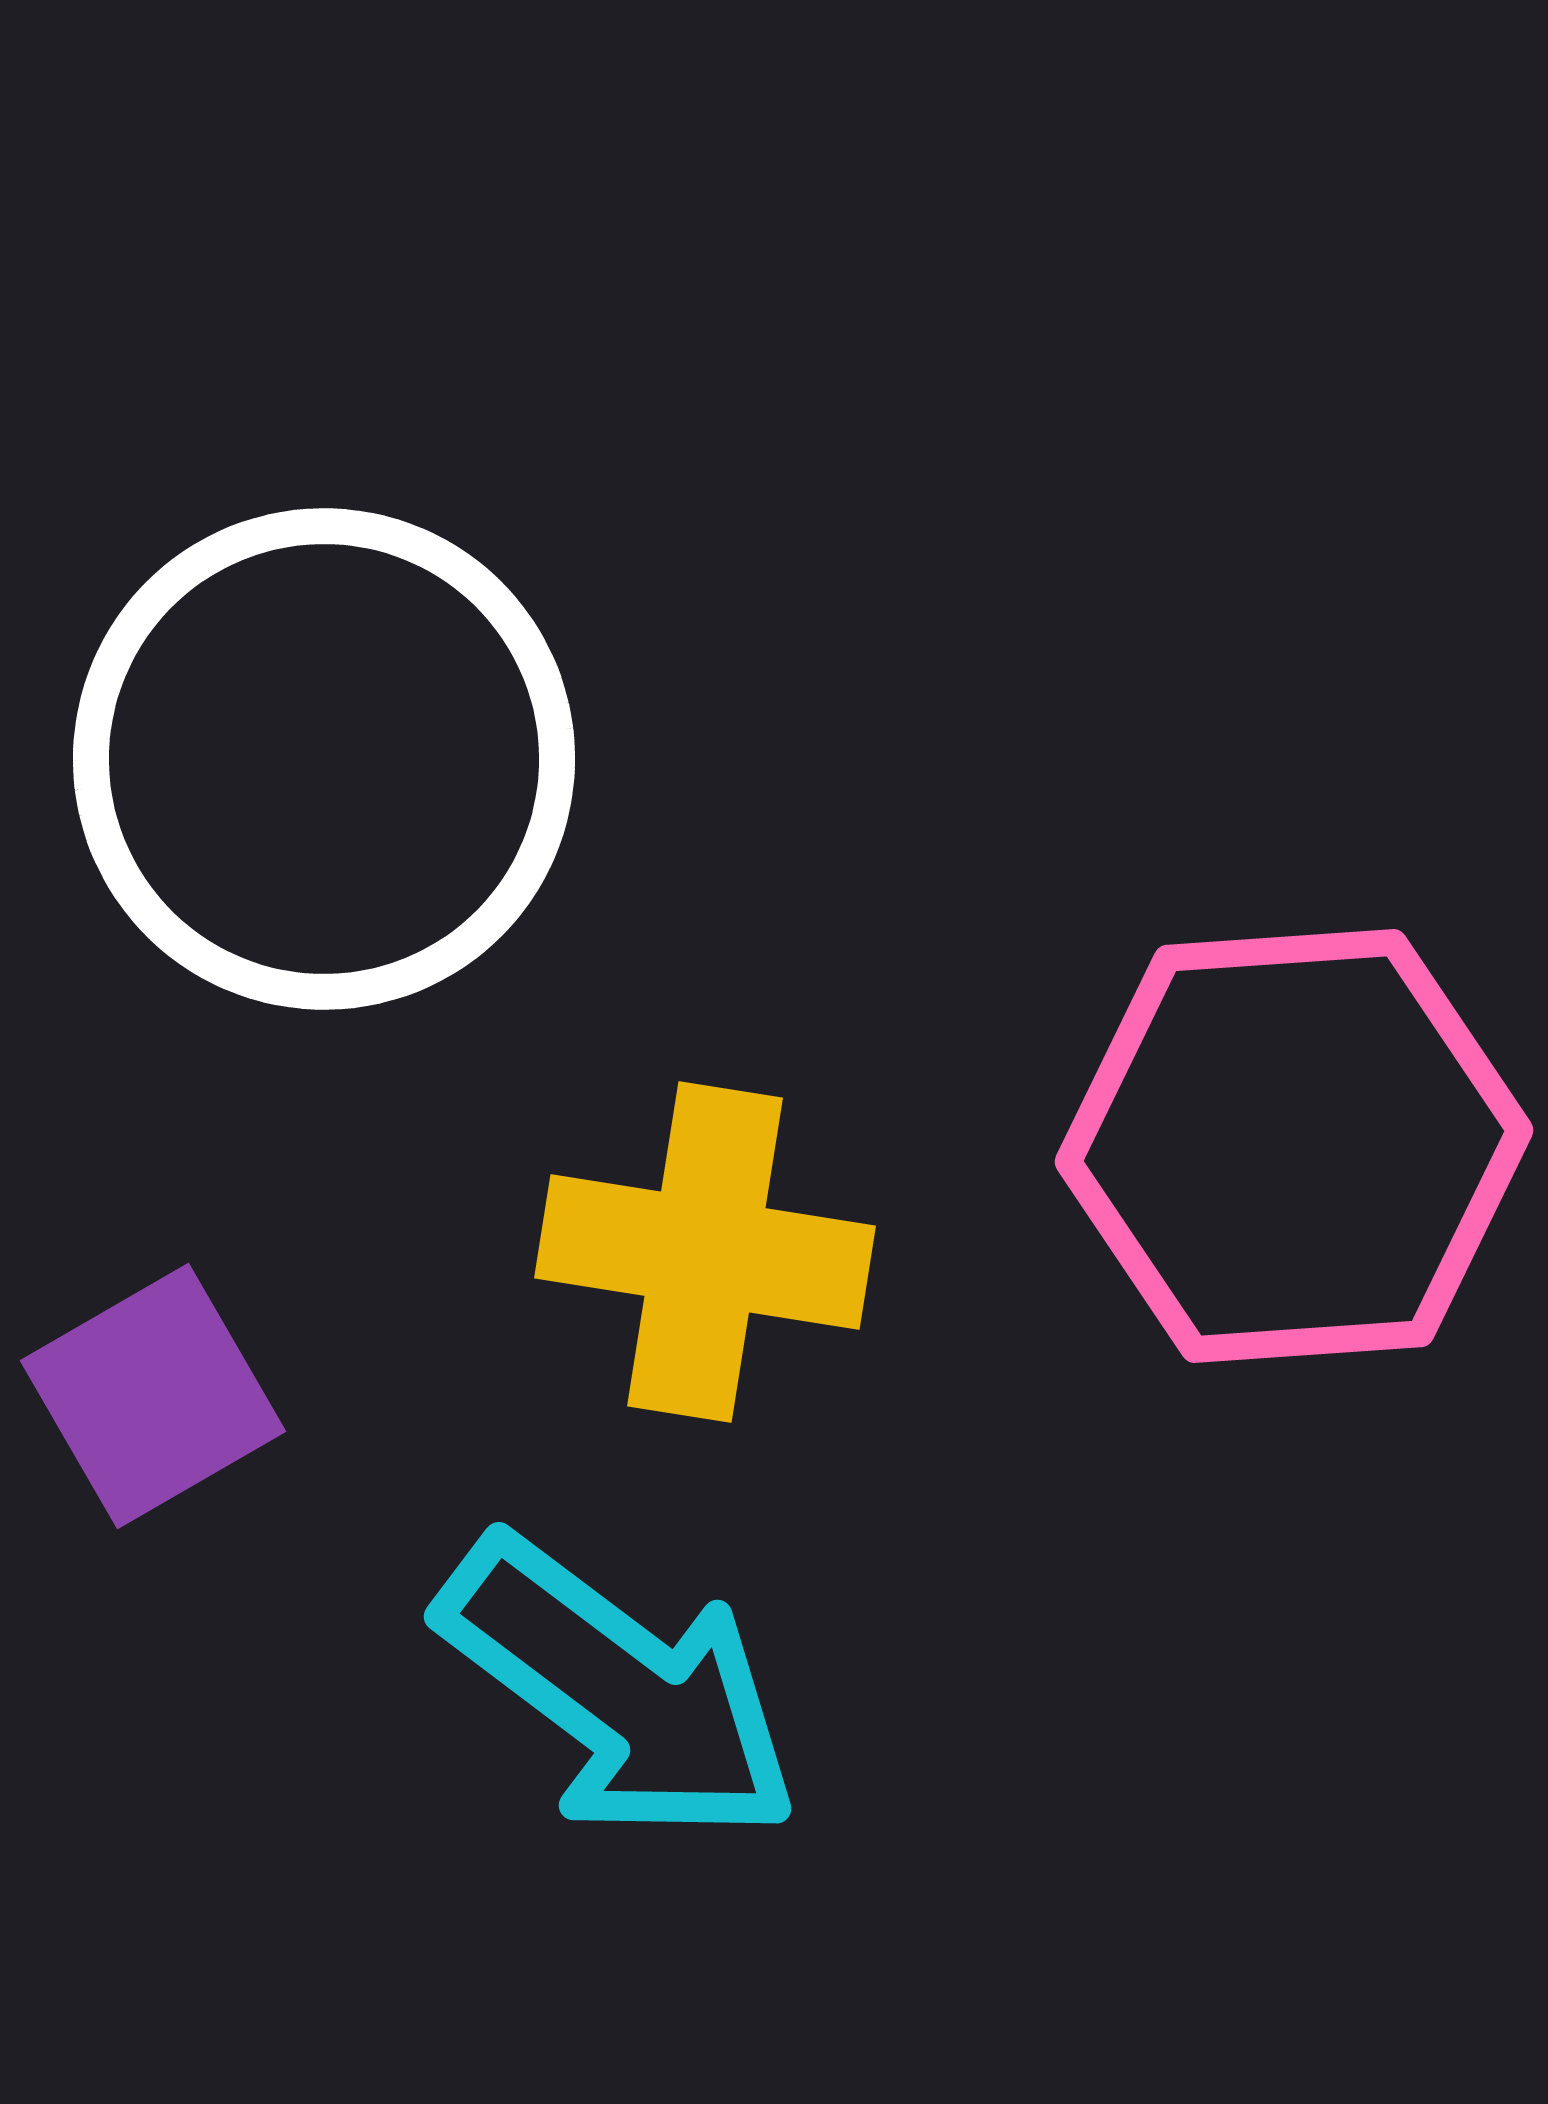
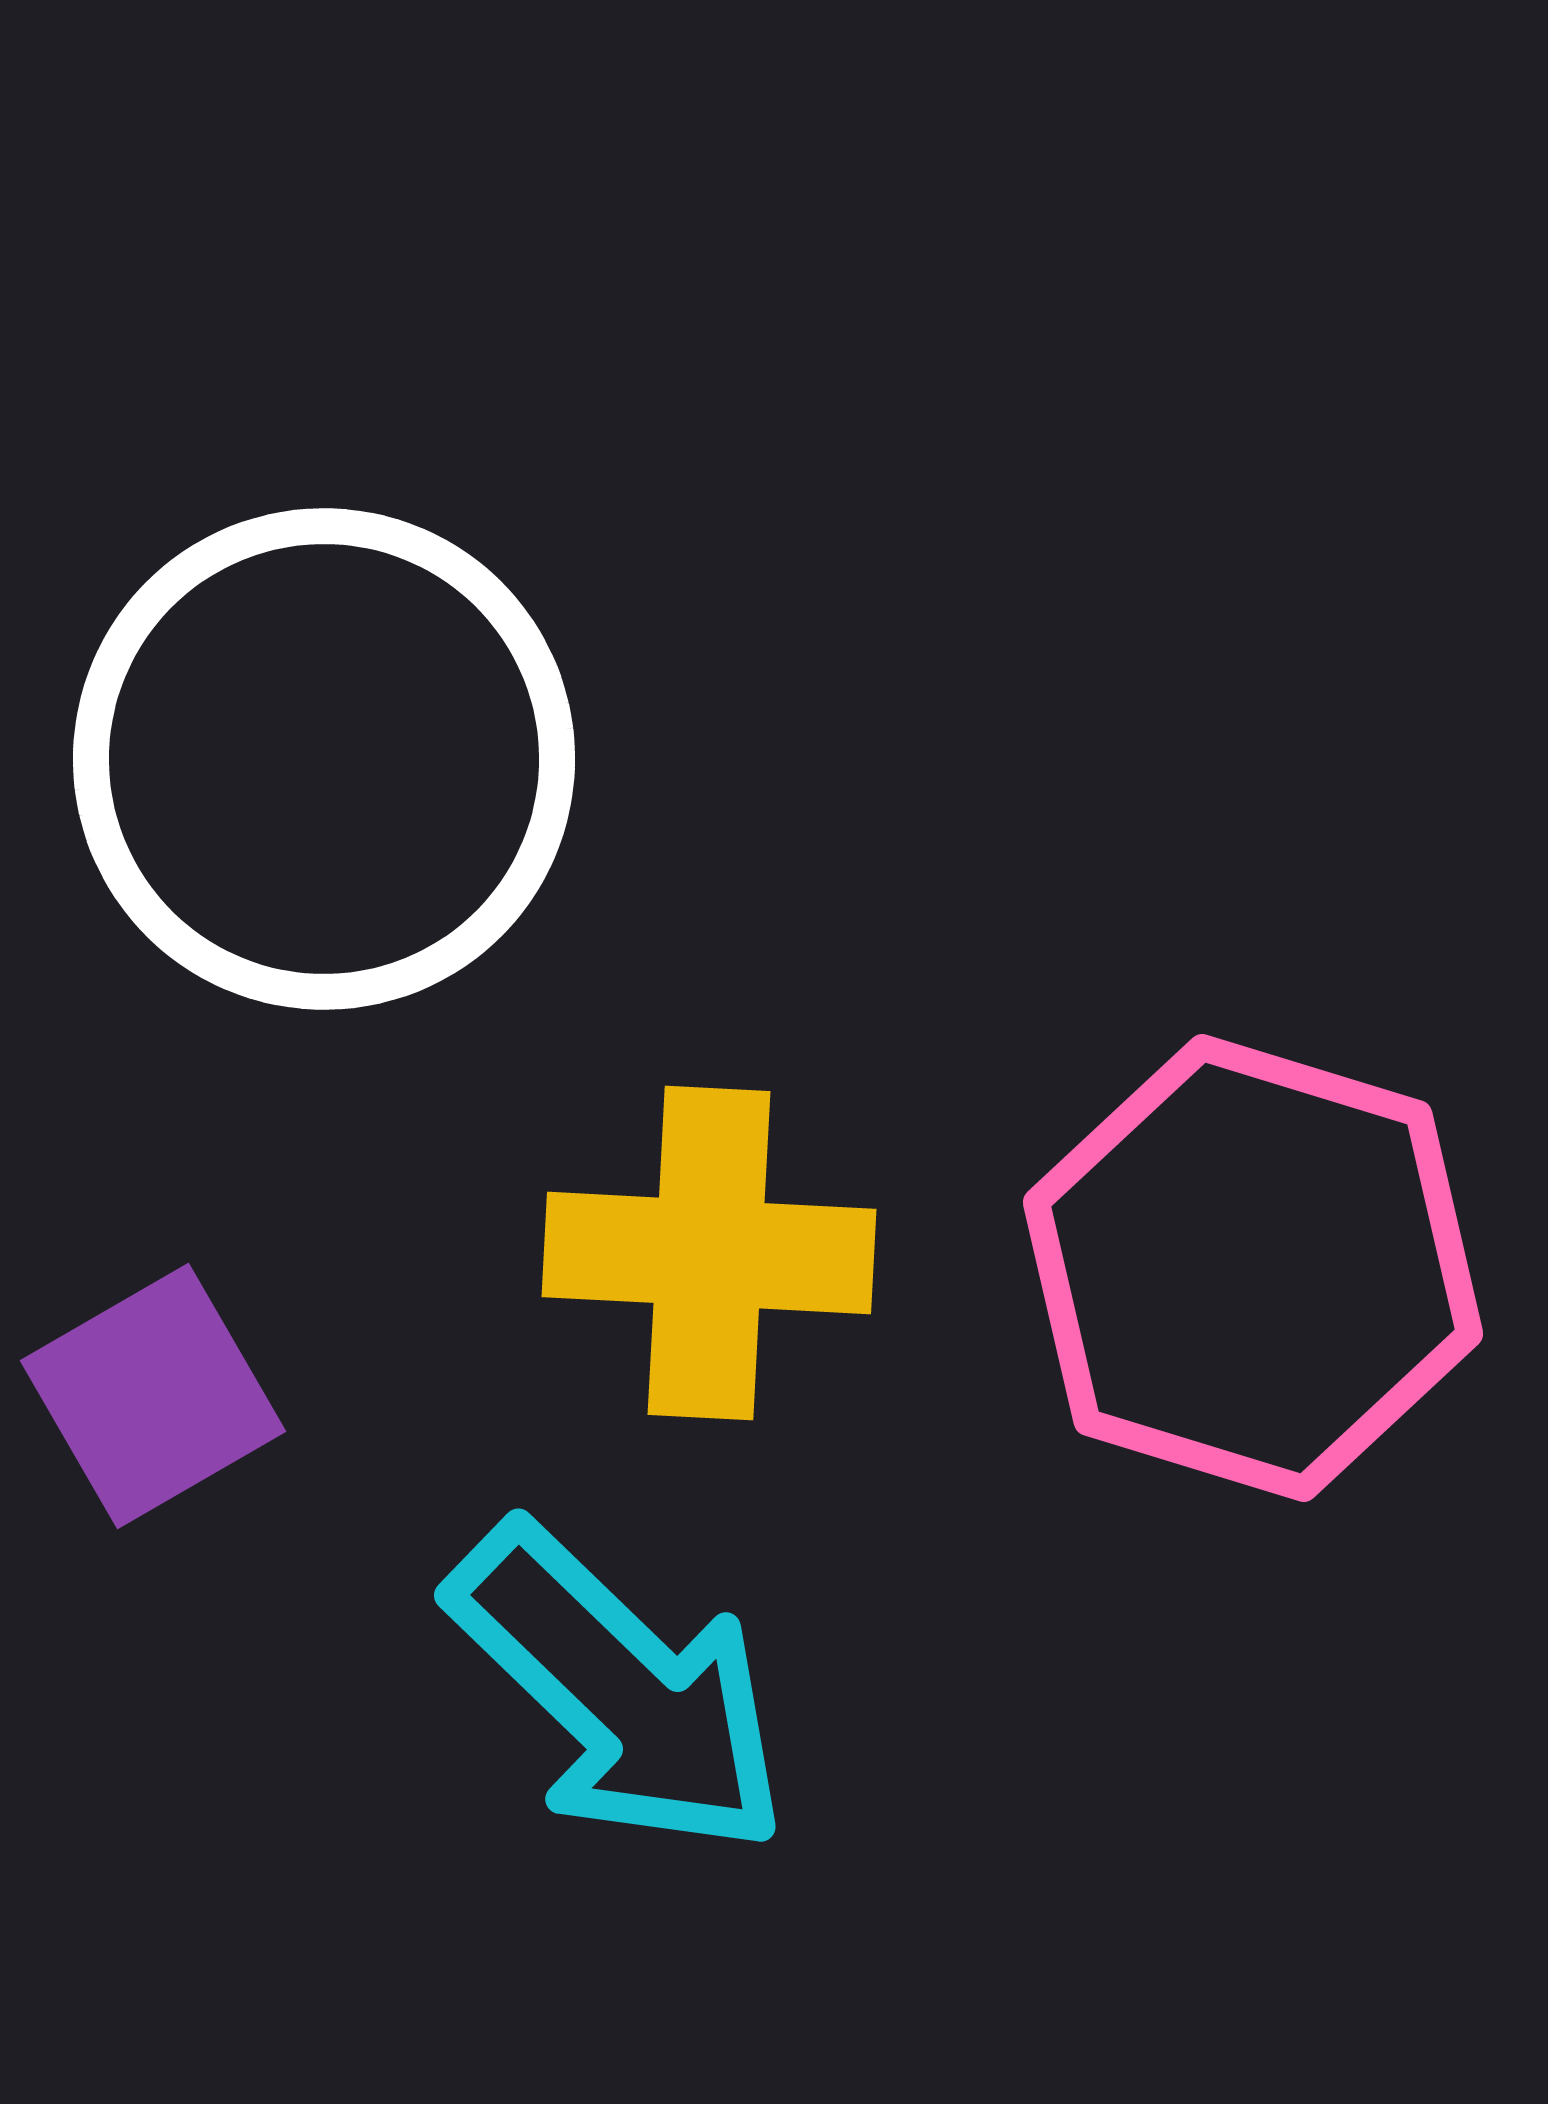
pink hexagon: moved 41 px left, 122 px down; rotated 21 degrees clockwise
yellow cross: moved 4 px right, 1 px down; rotated 6 degrees counterclockwise
cyan arrow: rotated 7 degrees clockwise
